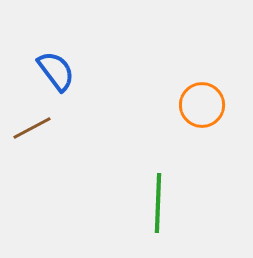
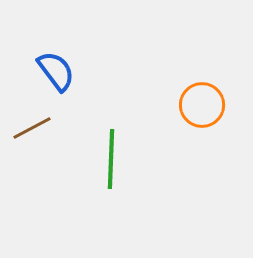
green line: moved 47 px left, 44 px up
